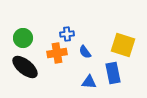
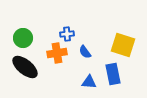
blue rectangle: moved 1 px down
